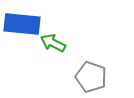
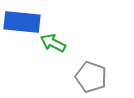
blue rectangle: moved 2 px up
